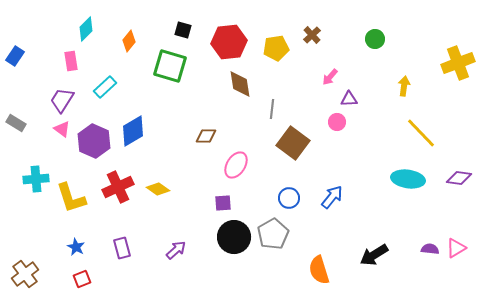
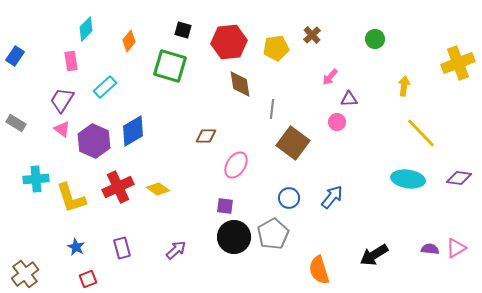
purple square at (223, 203): moved 2 px right, 3 px down; rotated 12 degrees clockwise
red square at (82, 279): moved 6 px right
